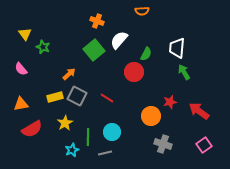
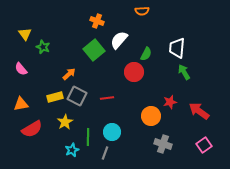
red line: rotated 40 degrees counterclockwise
yellow star: moved 1 px up
gray line: rotated 56 degrees counterclockwise
